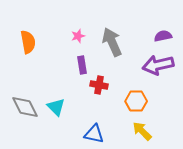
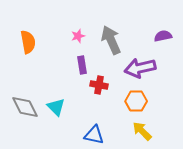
gray arrow: moved 1 px left, 2 px up
purple arrow: moved 18 px left, 3 px down
blue triangle: moved 1 px down
